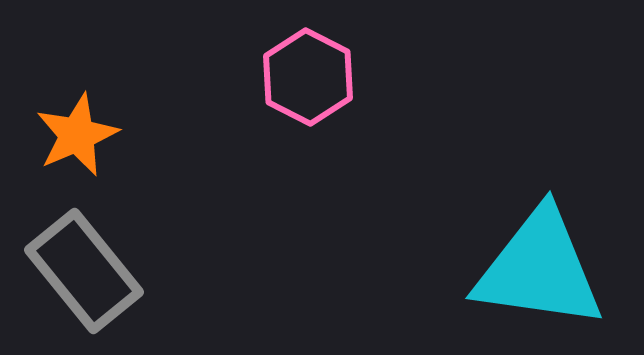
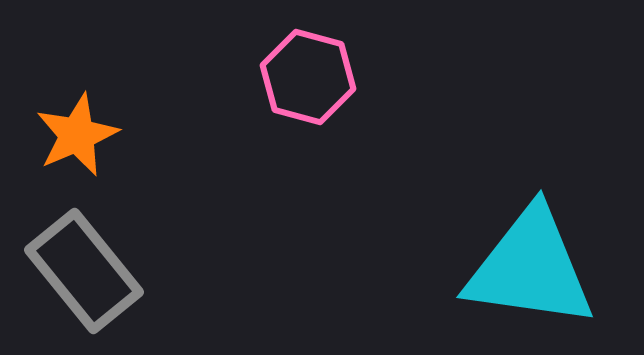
pink hexagon: rotated 12 degrees counterclockwise
cyan triangle: moved 9 px left, 1 px up
